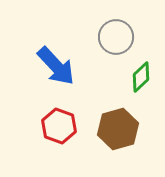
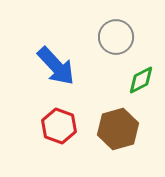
green diamond: moved 3 px down; rotated 16 degrees clockwise
